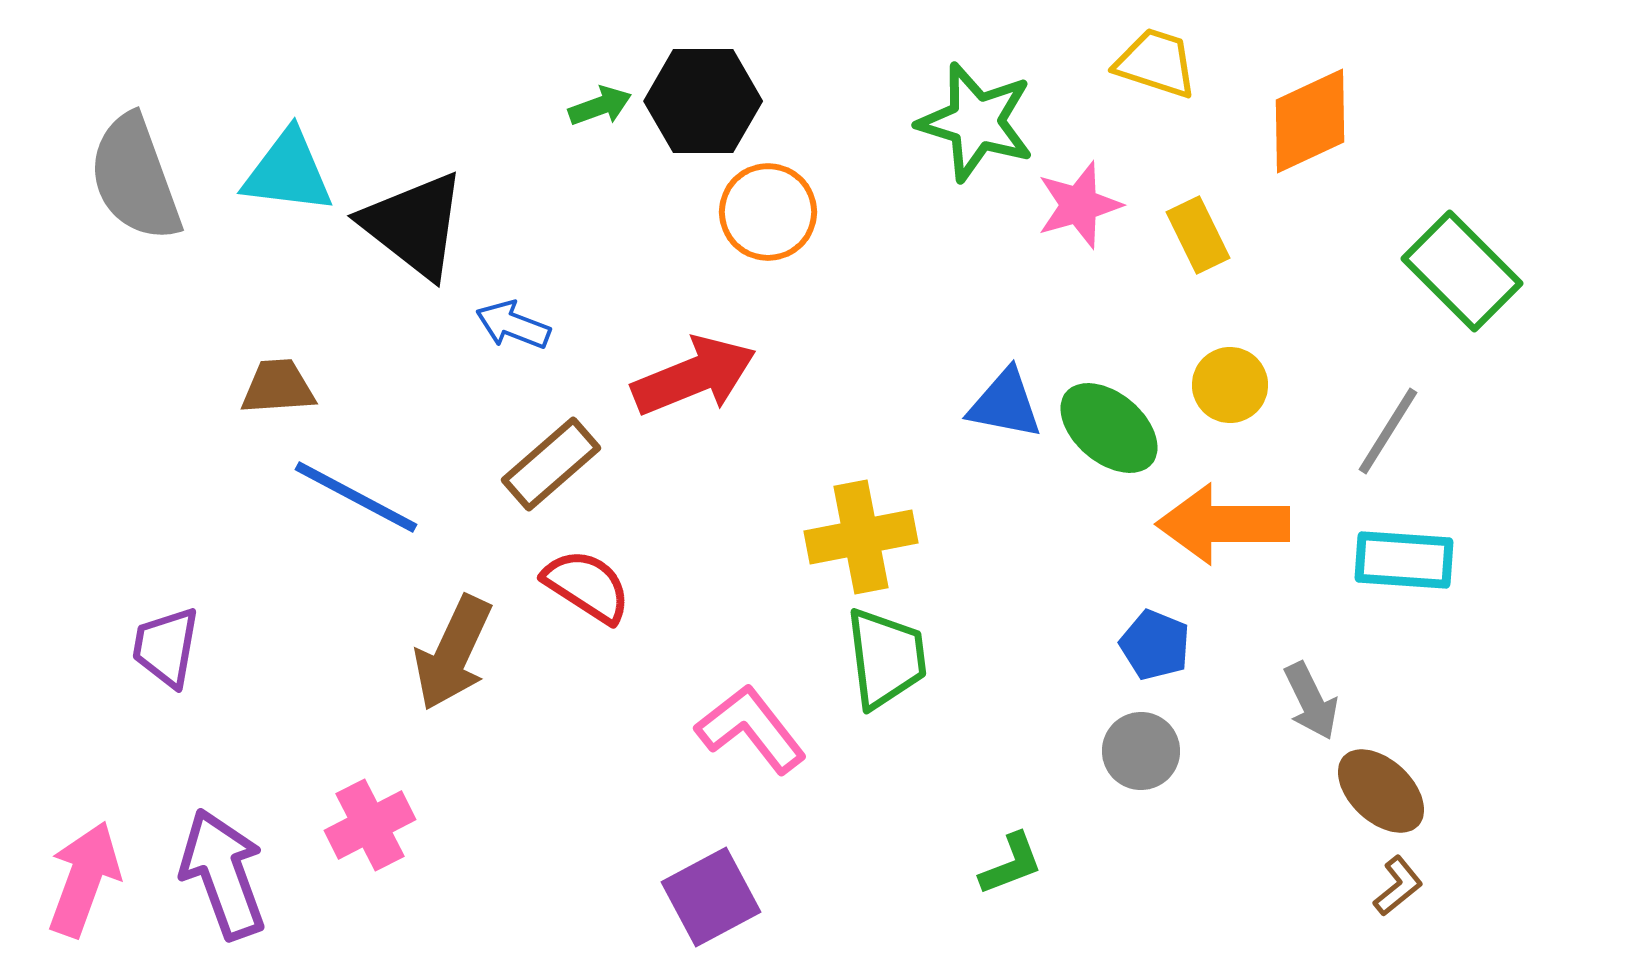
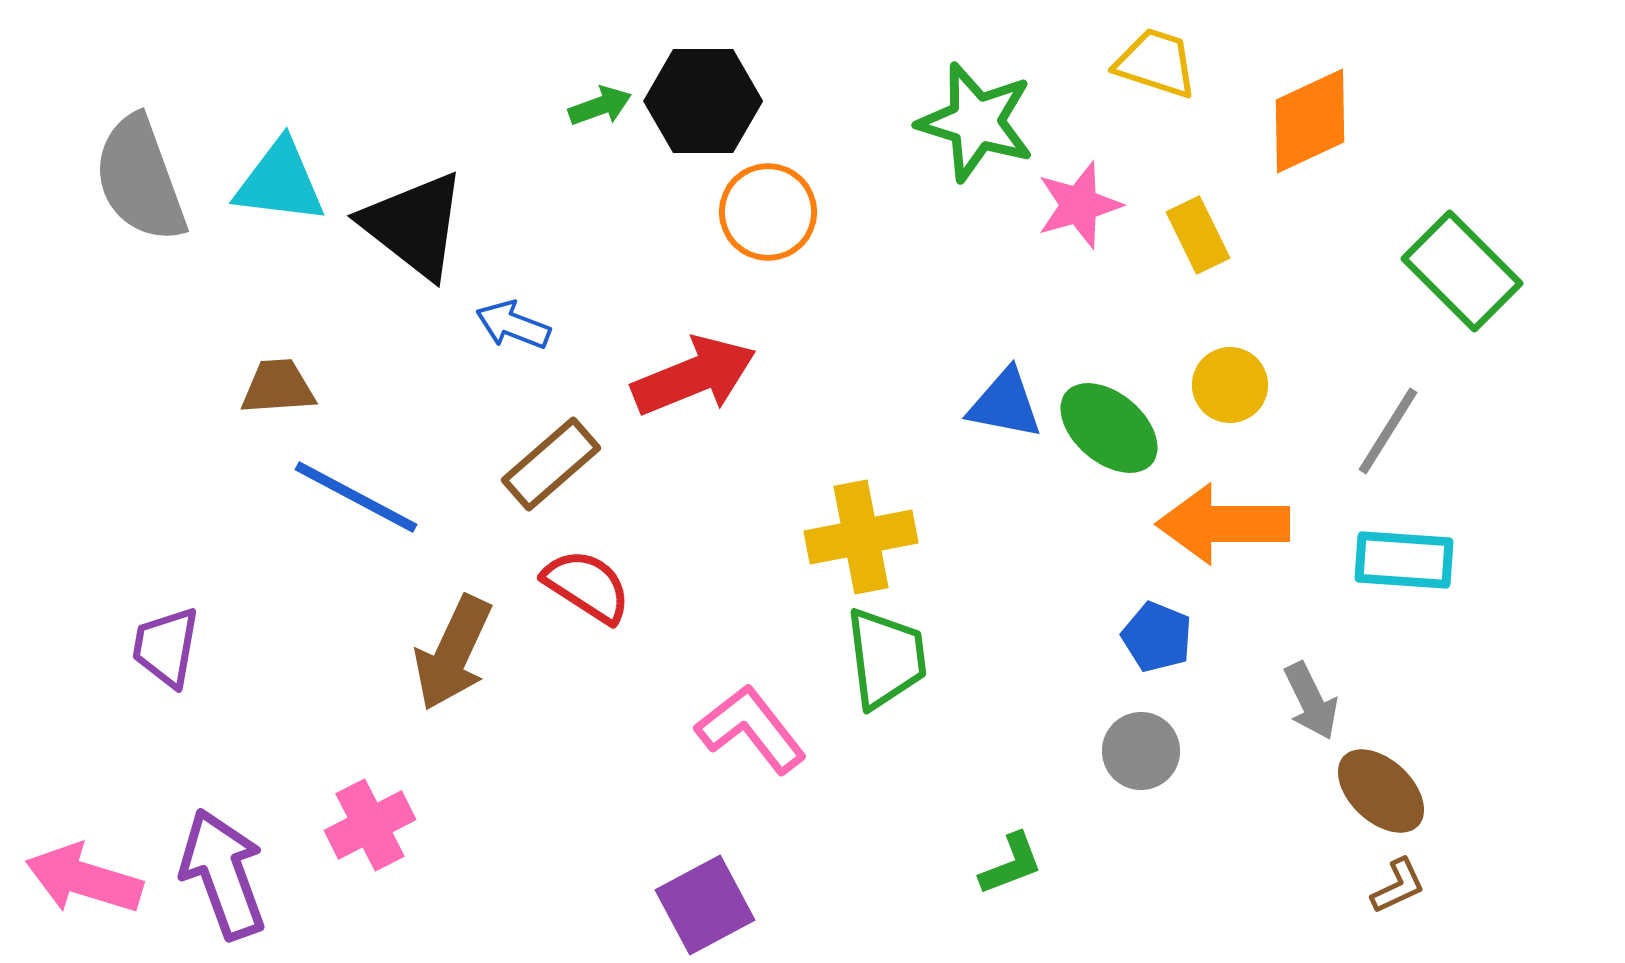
cyan triangle: moved 8 px left, 10 px down
gray semicircle: moved 5 px right, 1 px down
blue pentagon: moved 2 px right, 8 px up
pink arrow: rotated 93 degrees counterclockwise
brown L-shape: rotated 14 degrees clockwise
purple square: moved 6 px left, 8 px down
